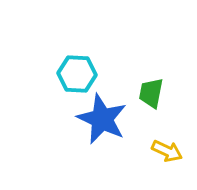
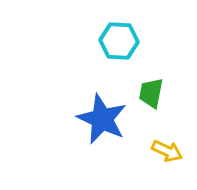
cyan hexagon: moved 42 px right, 33 px up
